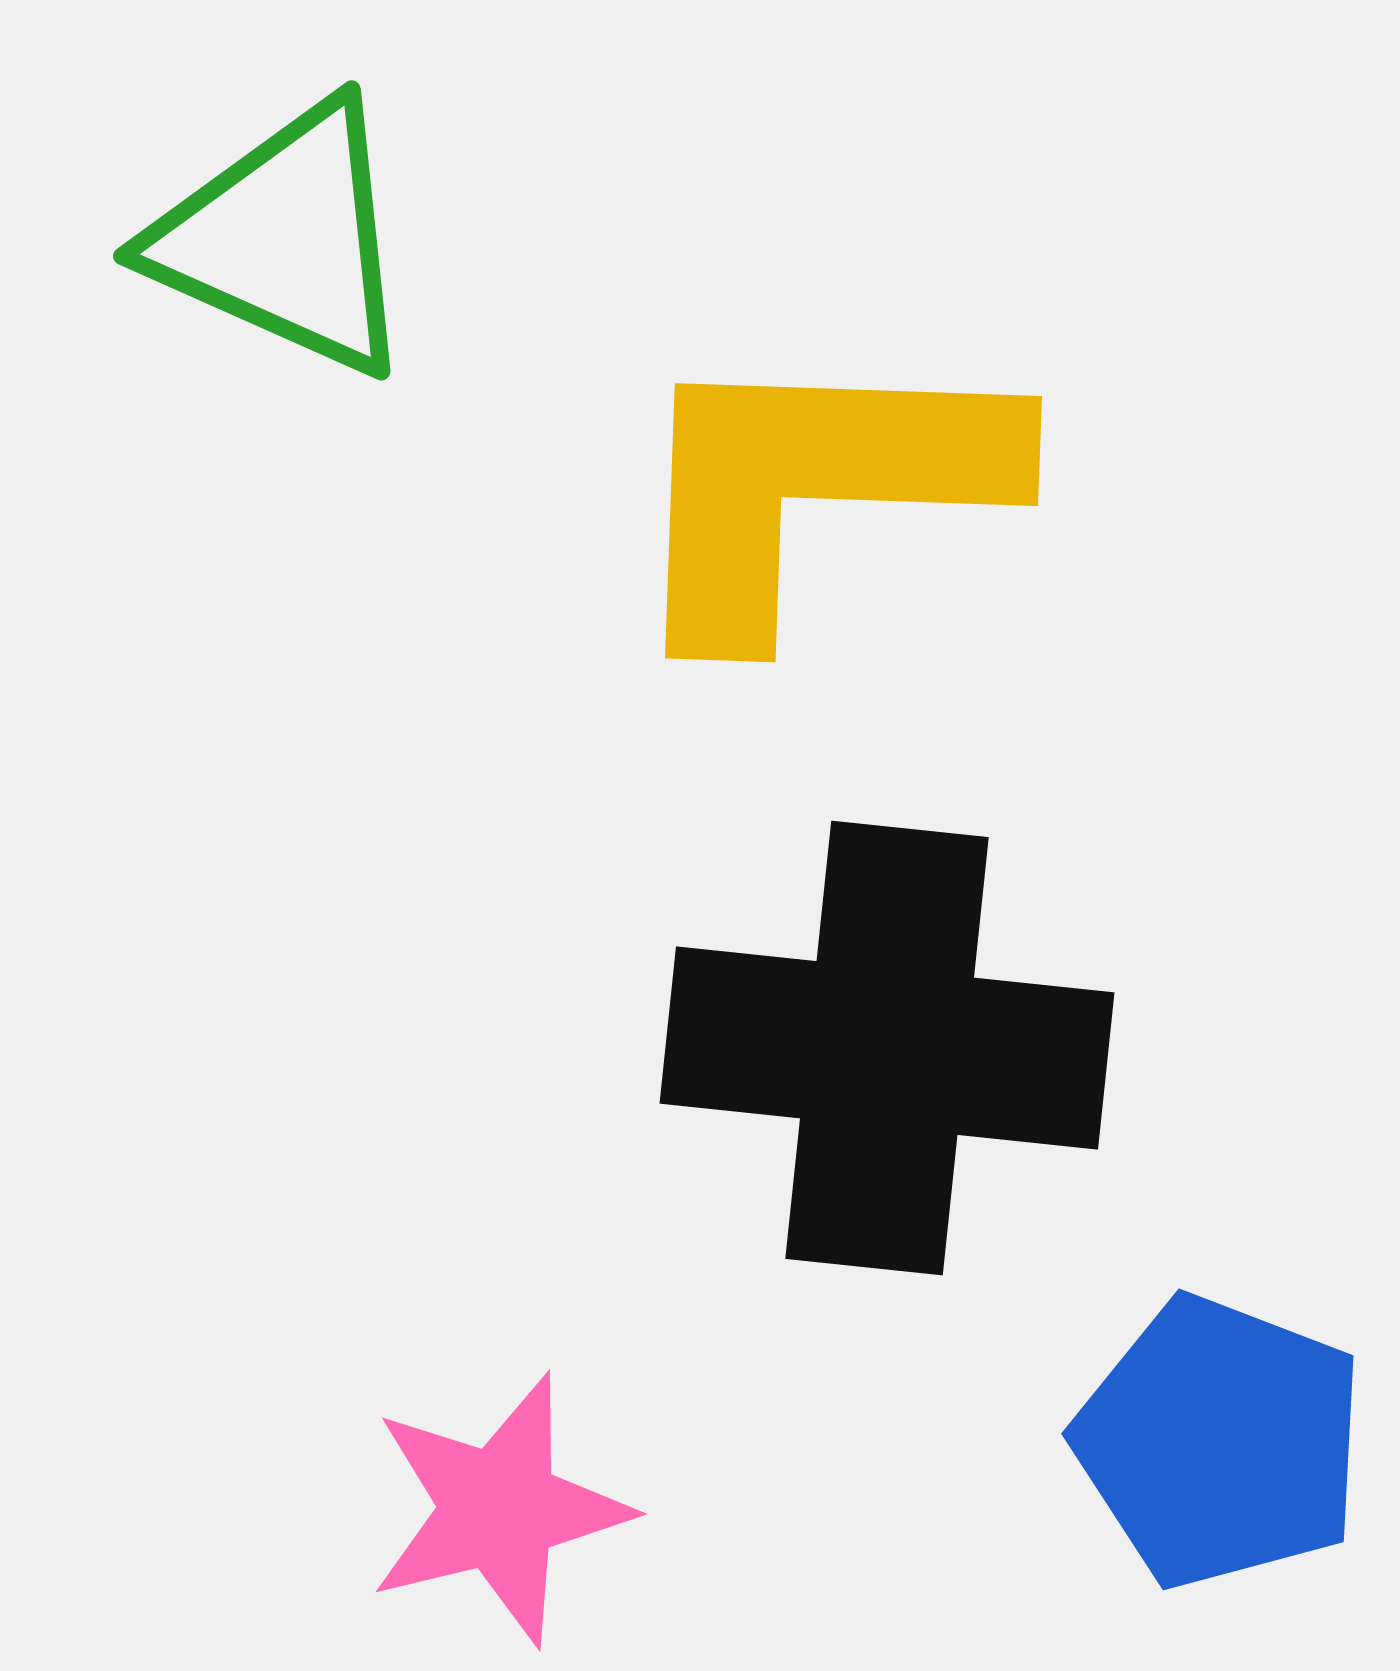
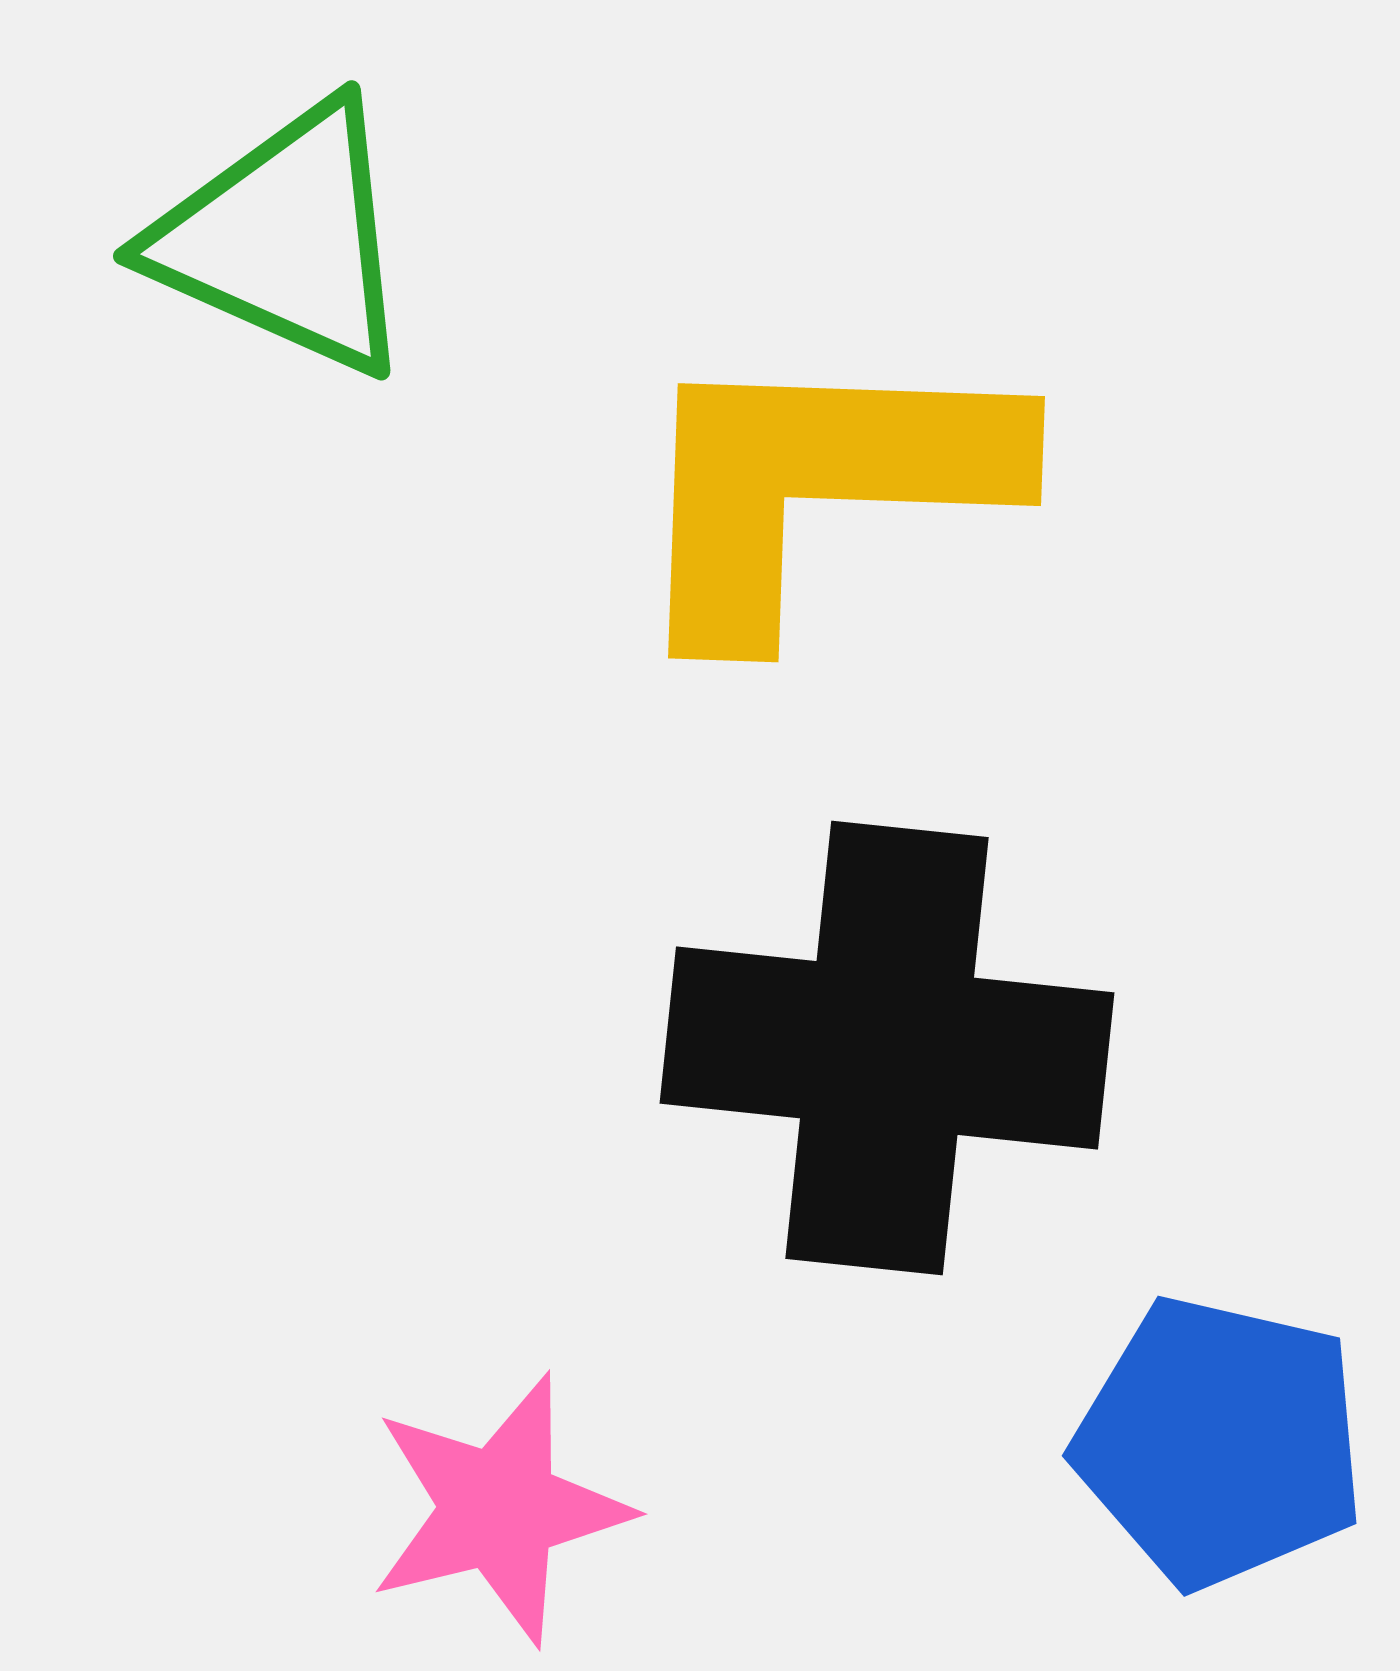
yellow L-shape: moved 3 px right
blue pentagon: rotated 8 degrees counterclockwise
